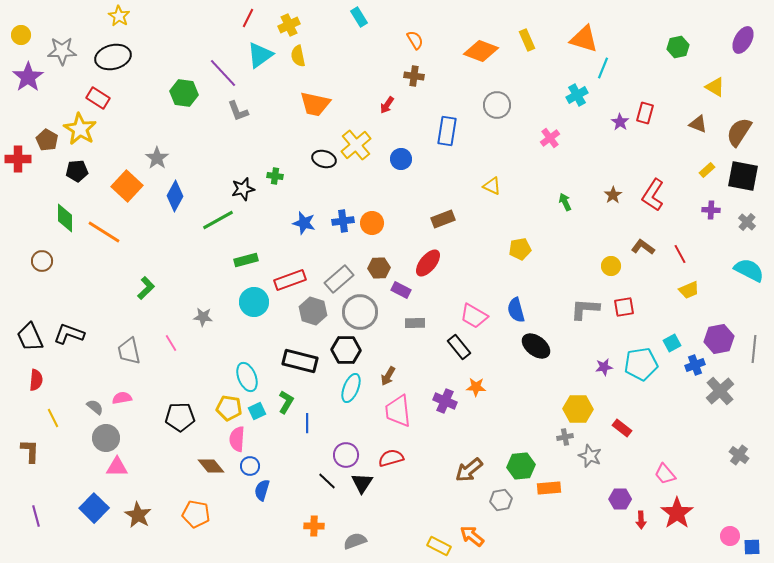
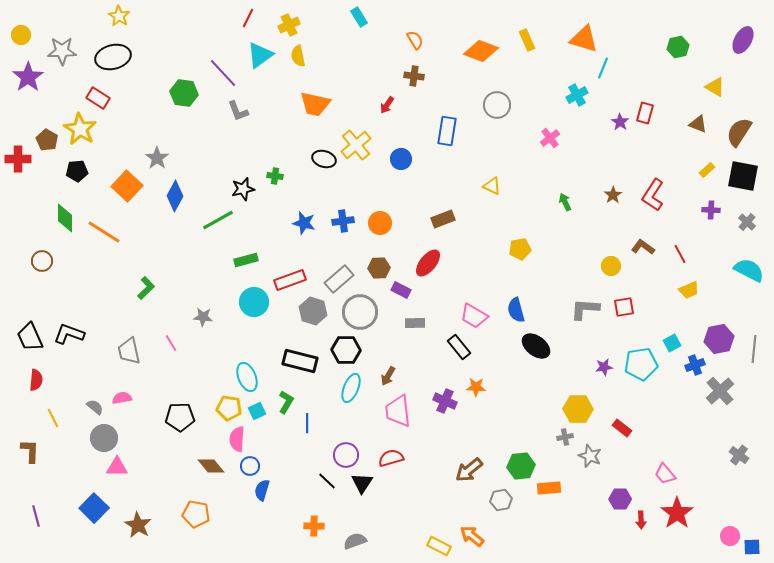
orange circle at (372, 223): moved 8 px right
gray circle at (106, 438): moved 2 px left
brown star at (138, 515): moved 10 px down
